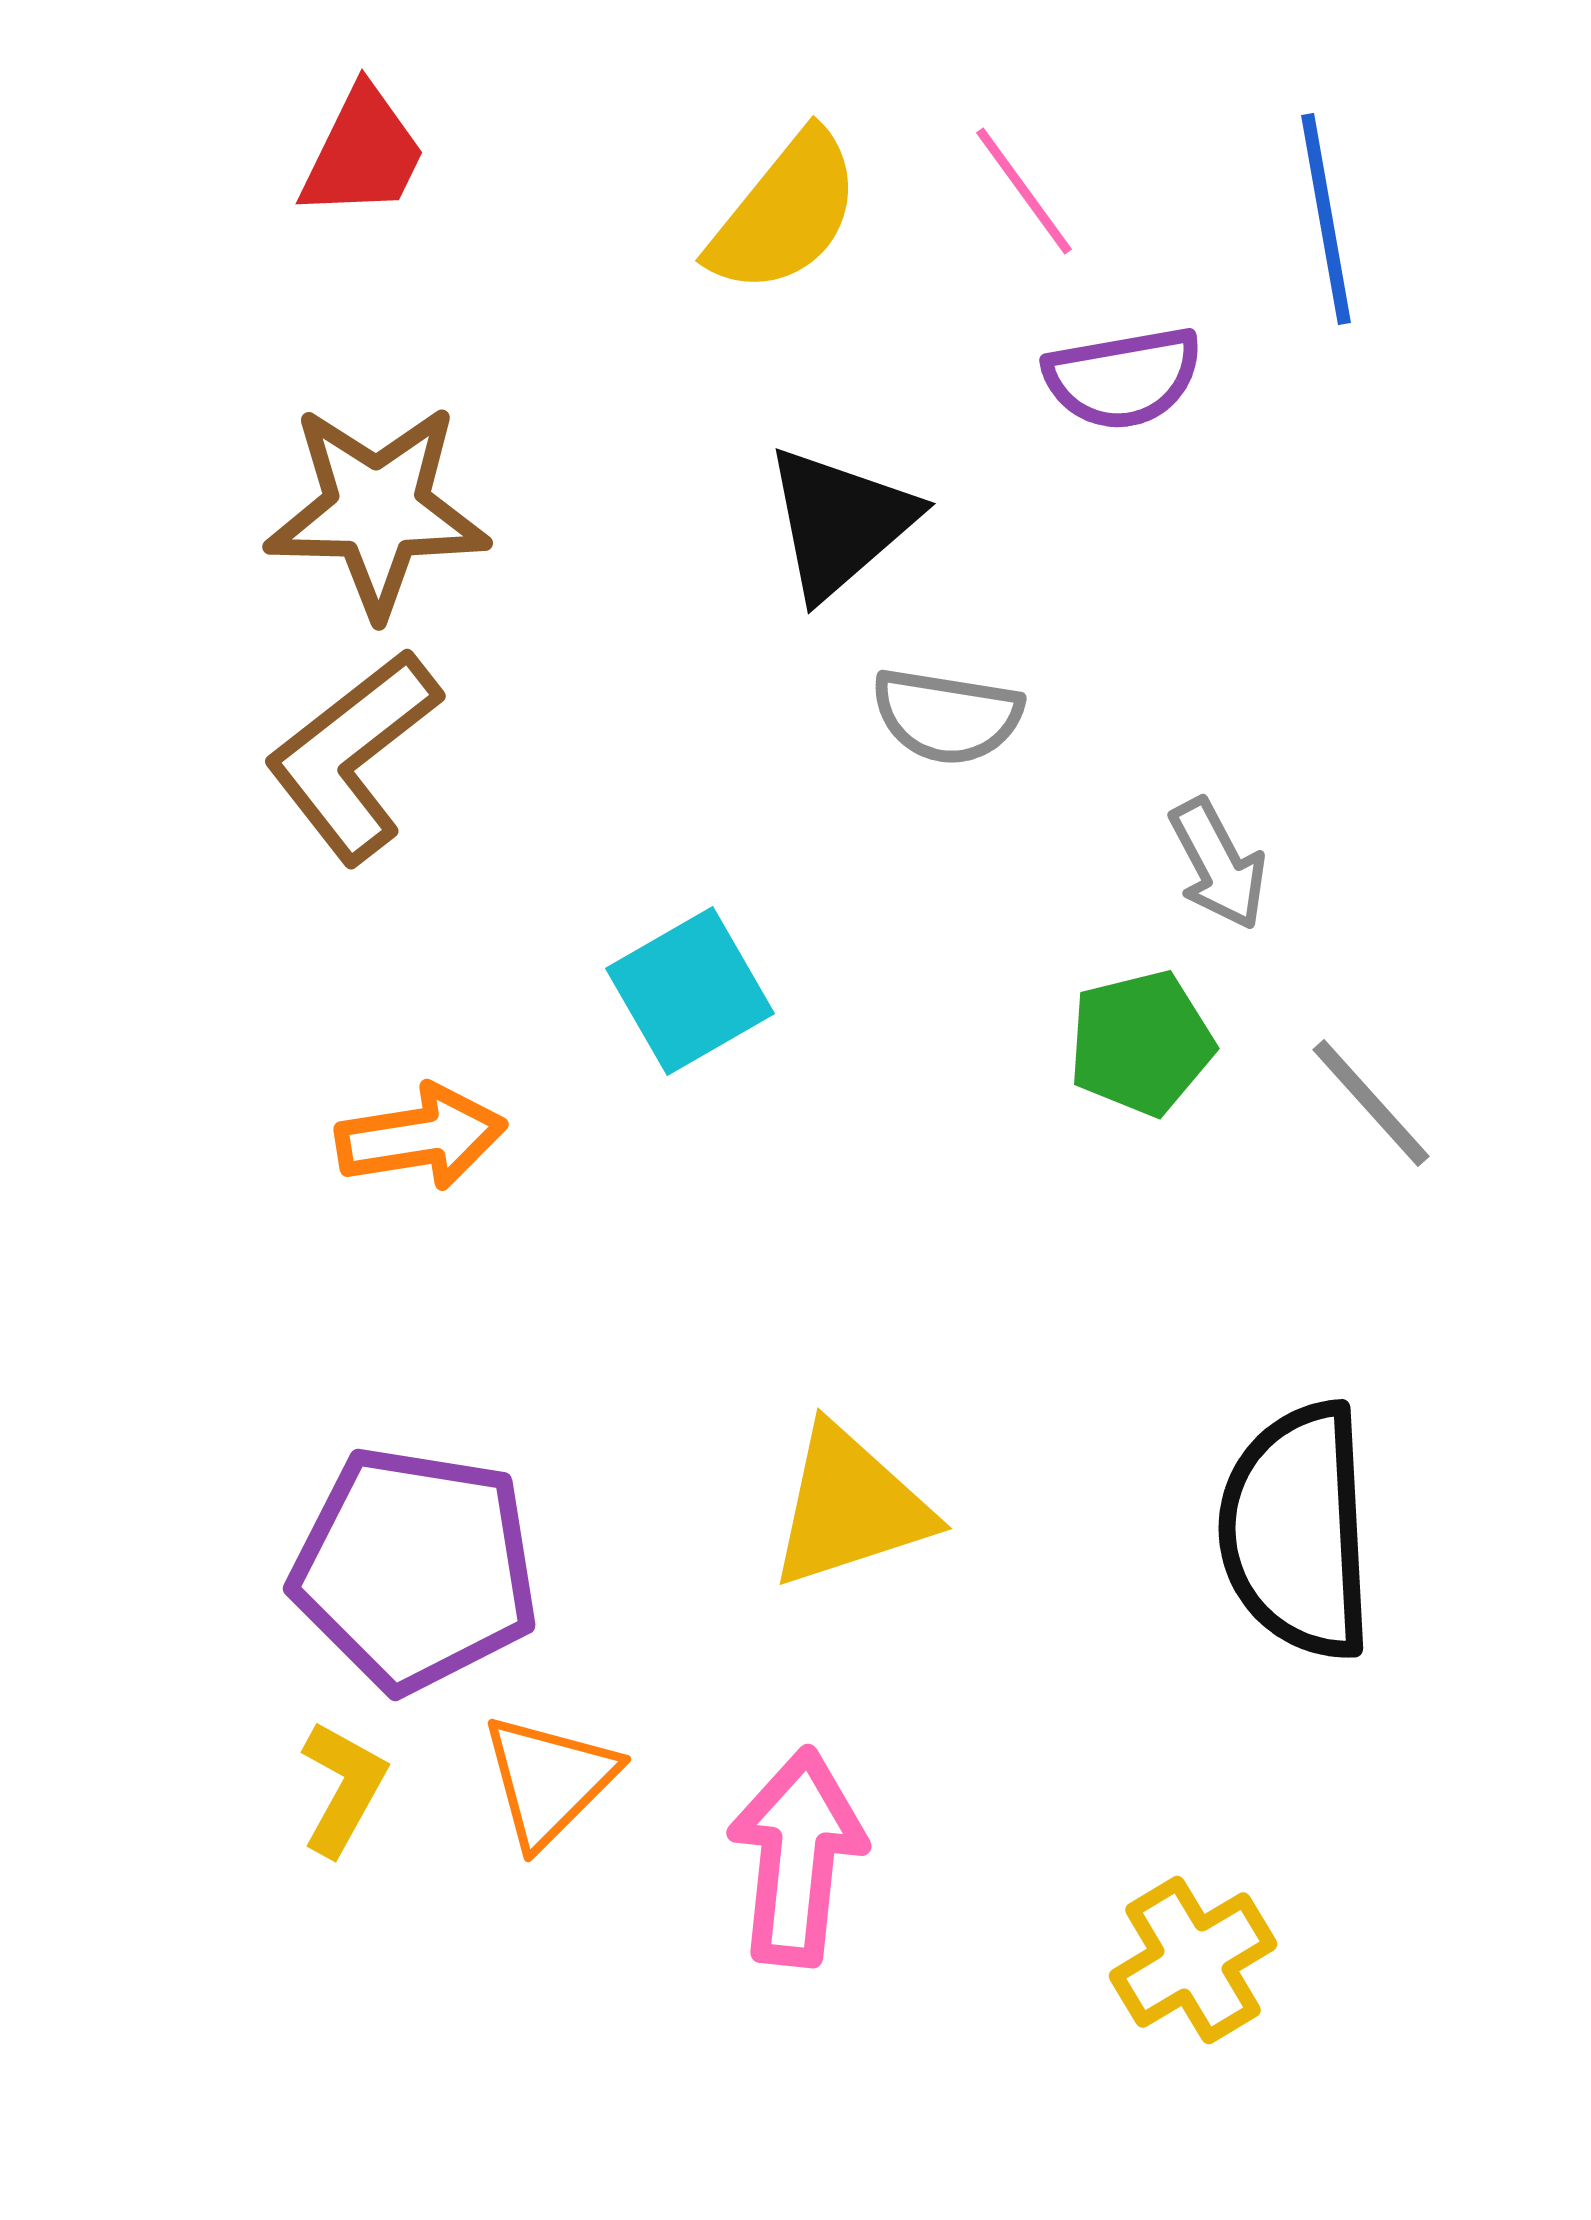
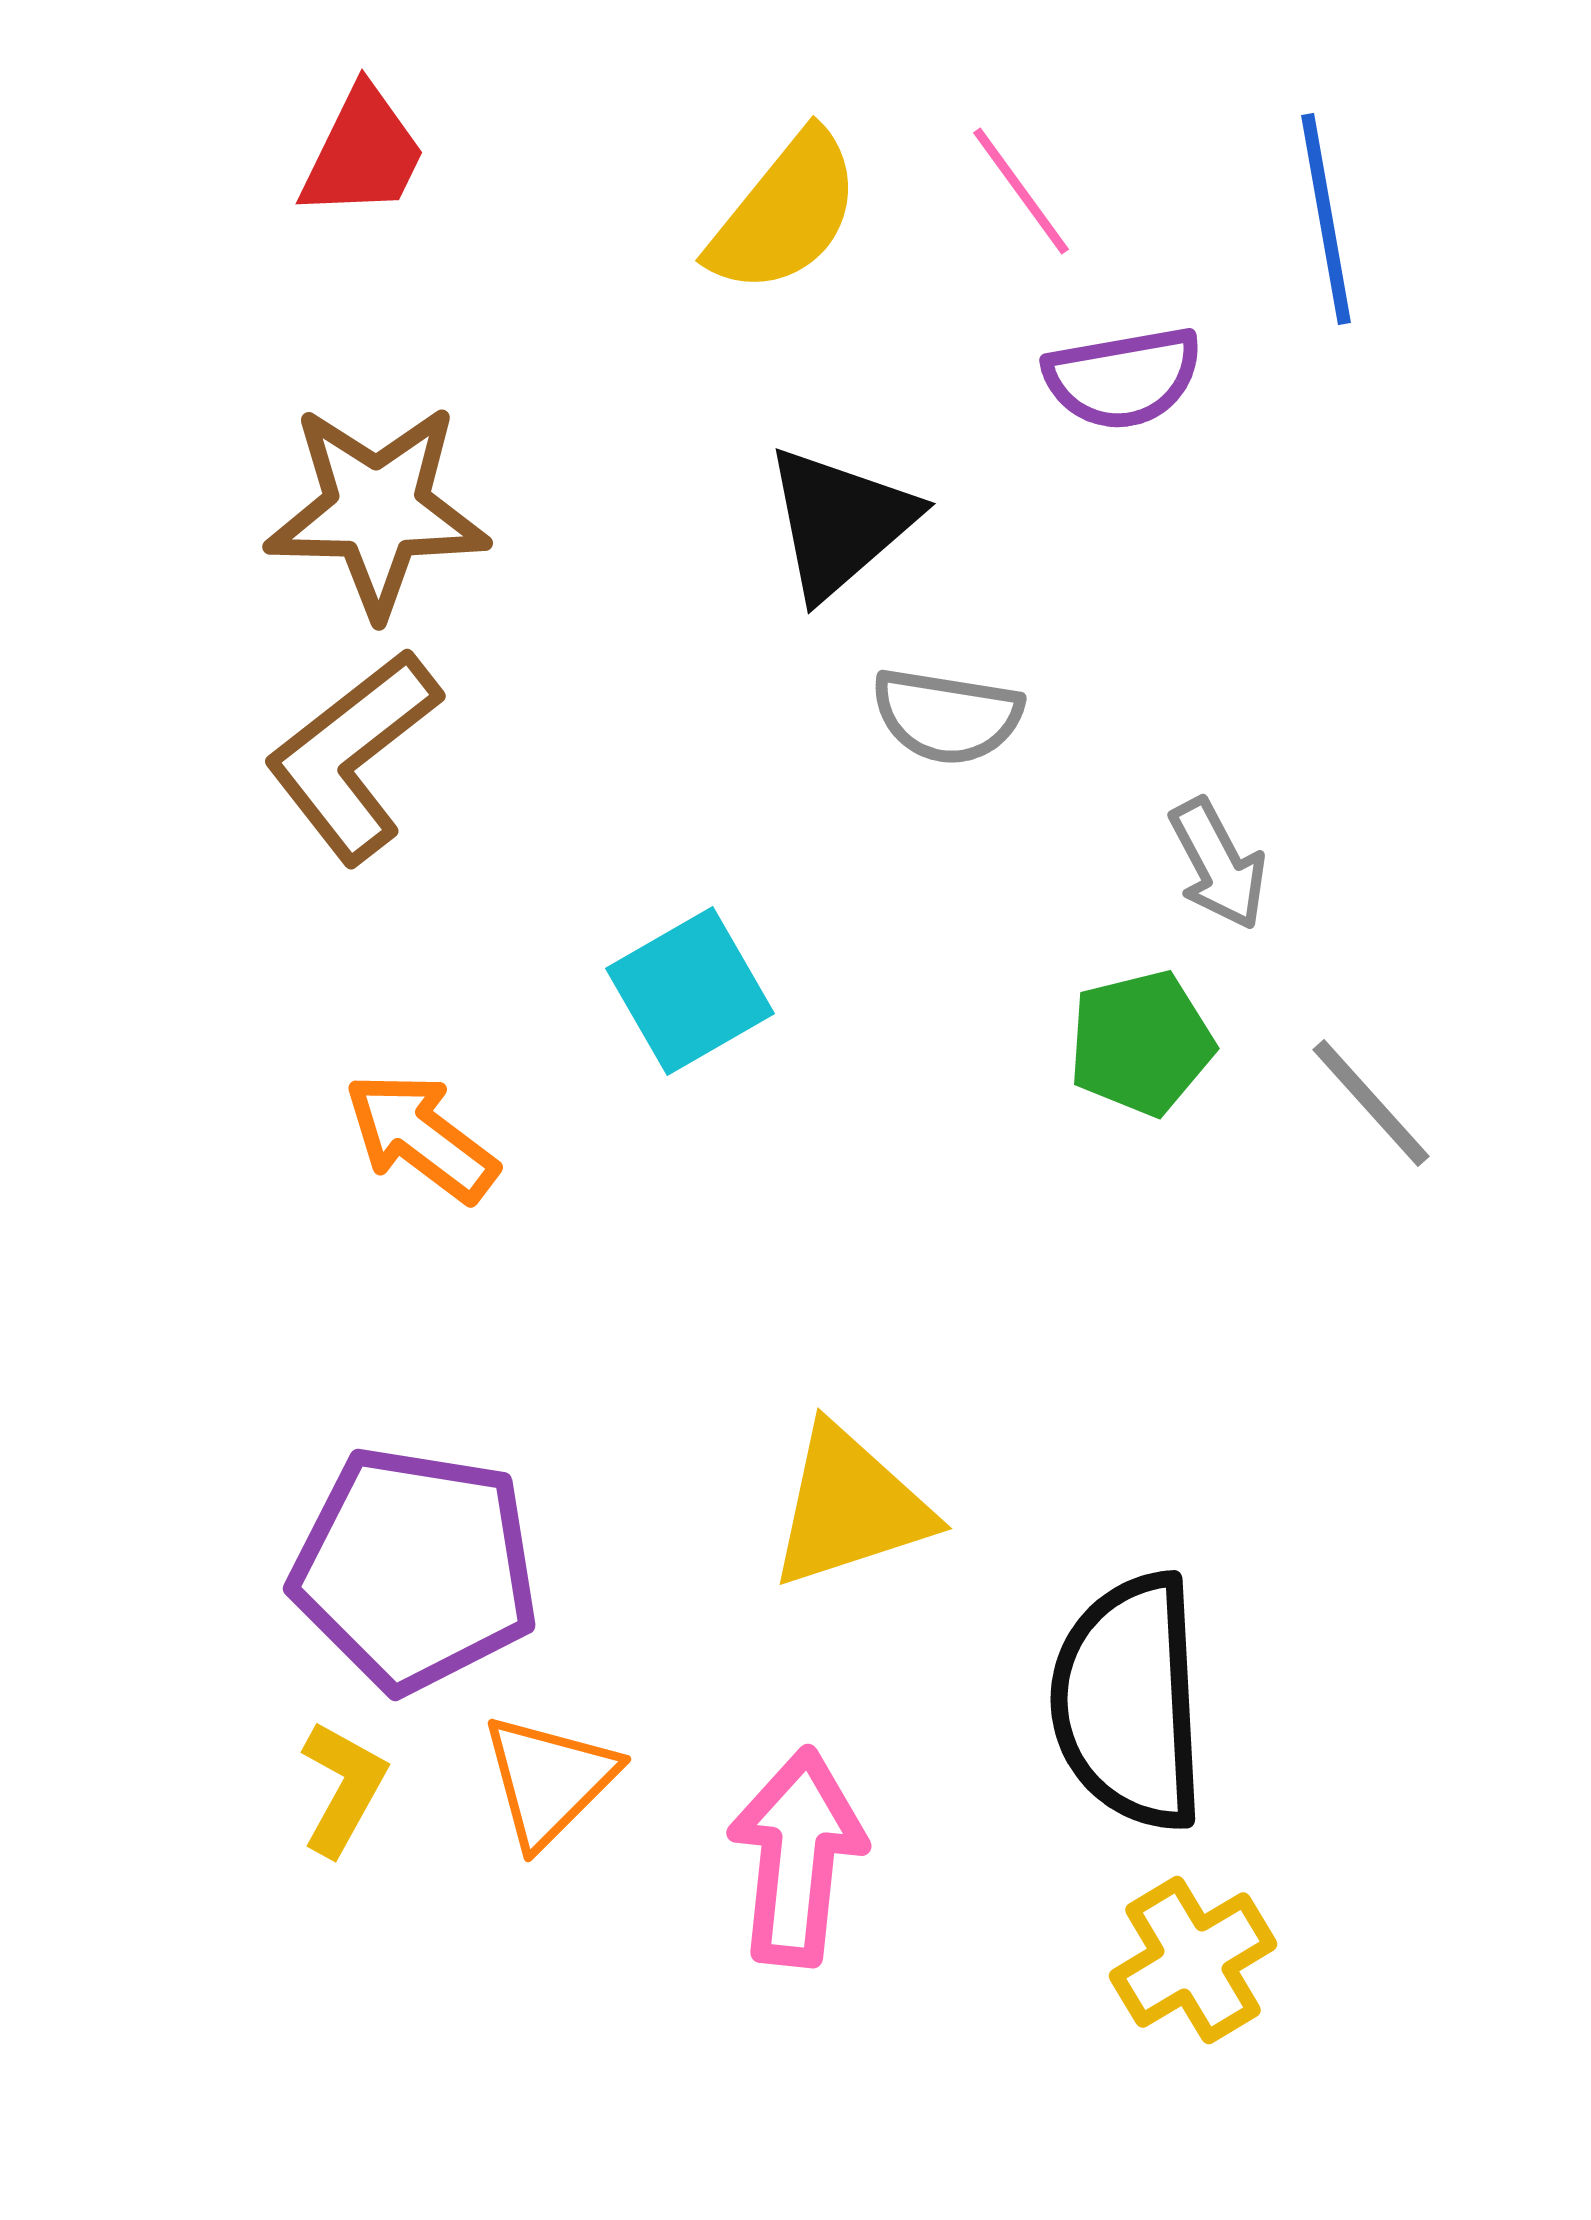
pink line: moved 3 px left
orange arrow: rotated 134 degrees counterclockwise
black semicircle: moved 168 px left, 171 px down
